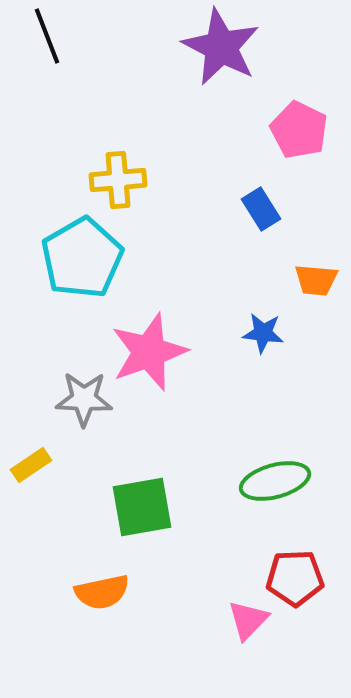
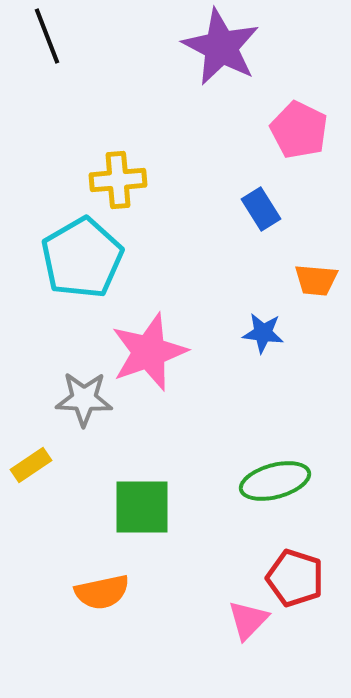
green square: rotated 10 degrees clockwise
red pentagon: rotated 20 degrees clockwise
